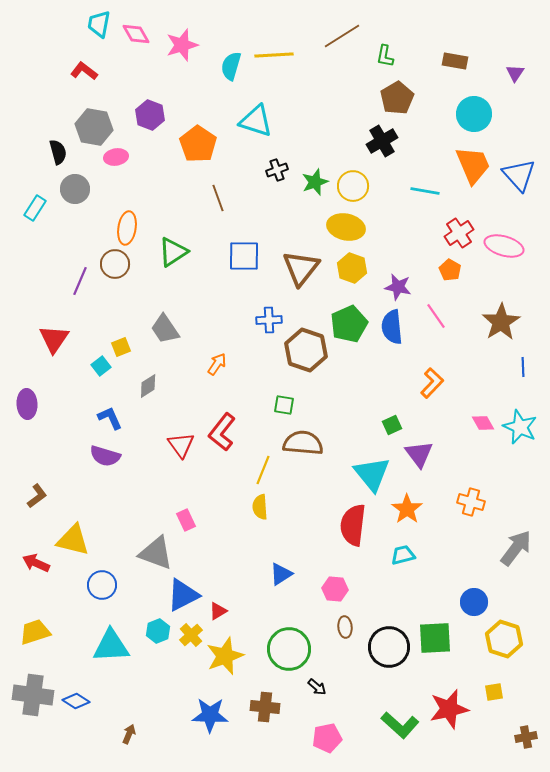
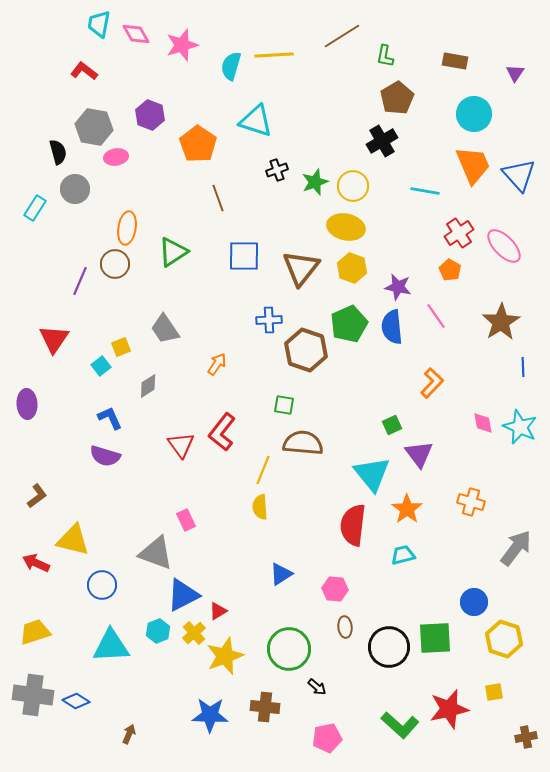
pink ellipse at (504, 246): rotated 30 degrees clockwise
pink diamond at (483, 423): rotated 20 degrees clockwise
yellow cross at (191, 635): moved 3 px right, 2 px up
